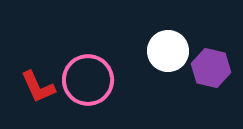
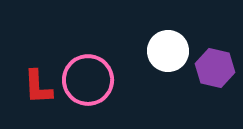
purple hexagon: moved 4 px right
red L-shape: rotated 21 degrees clockwise
